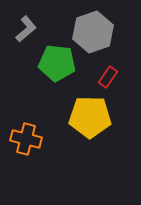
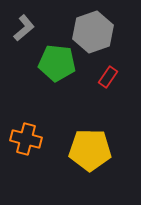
gray L-shape: moved 2 px left, 1 px up
yellow pentagon: moved 33 px down
